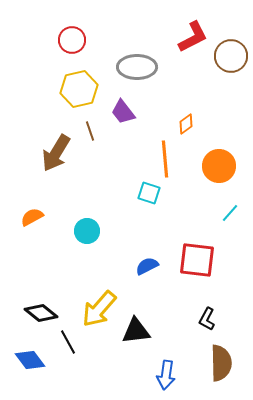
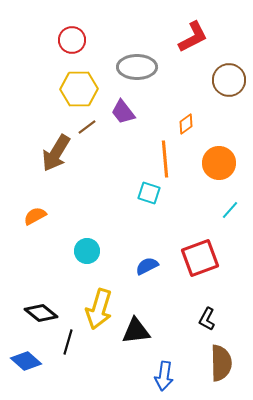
brown circle: moved 2 px left, 24 px down
yellow hexagon: rotated 12 degrees clockwise
brown line: moved 3 px left, 4 px up; rotated 72 degrees clockwise
orange circle: moved 3 px up
cyan line: moved 3 px up
orange semicircle: moved 3 px right, 1 px up
cyan circle: moved 20 px down
red square: moved 3 px right, 2 px up; rotated 27 degrees counterclockwise
yellow arrow: rotated 24 degrees counterclockwise
black line: rotated 45 degrees clockwise
blue diamond: moved 4 px left, 1 px down; rotated 12 degrees counterclockwise
blue arrow: moved 2 px left, 1 px down
